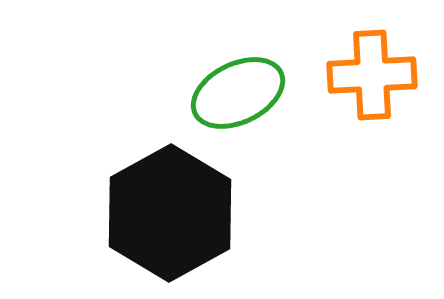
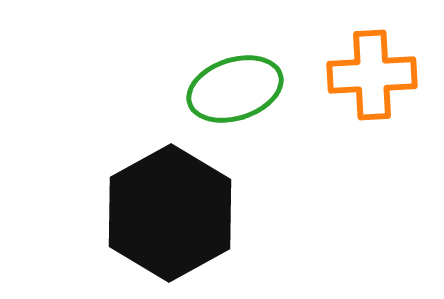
green ellipse: moved 3 px left, 4 px up; rotated 8 degrees clockwise
